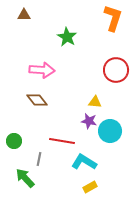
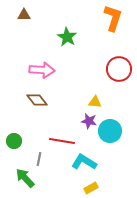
red circle: moved 3 px right, 1 px up
yellow rectangle: moved 1 px right, 1 px down
